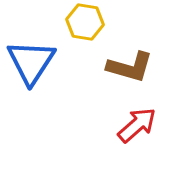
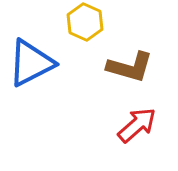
yellow hexagon: rotated 15 degrees clockwise
blue triangle: moved 1 px down; rotated 30 degrees clockwise
